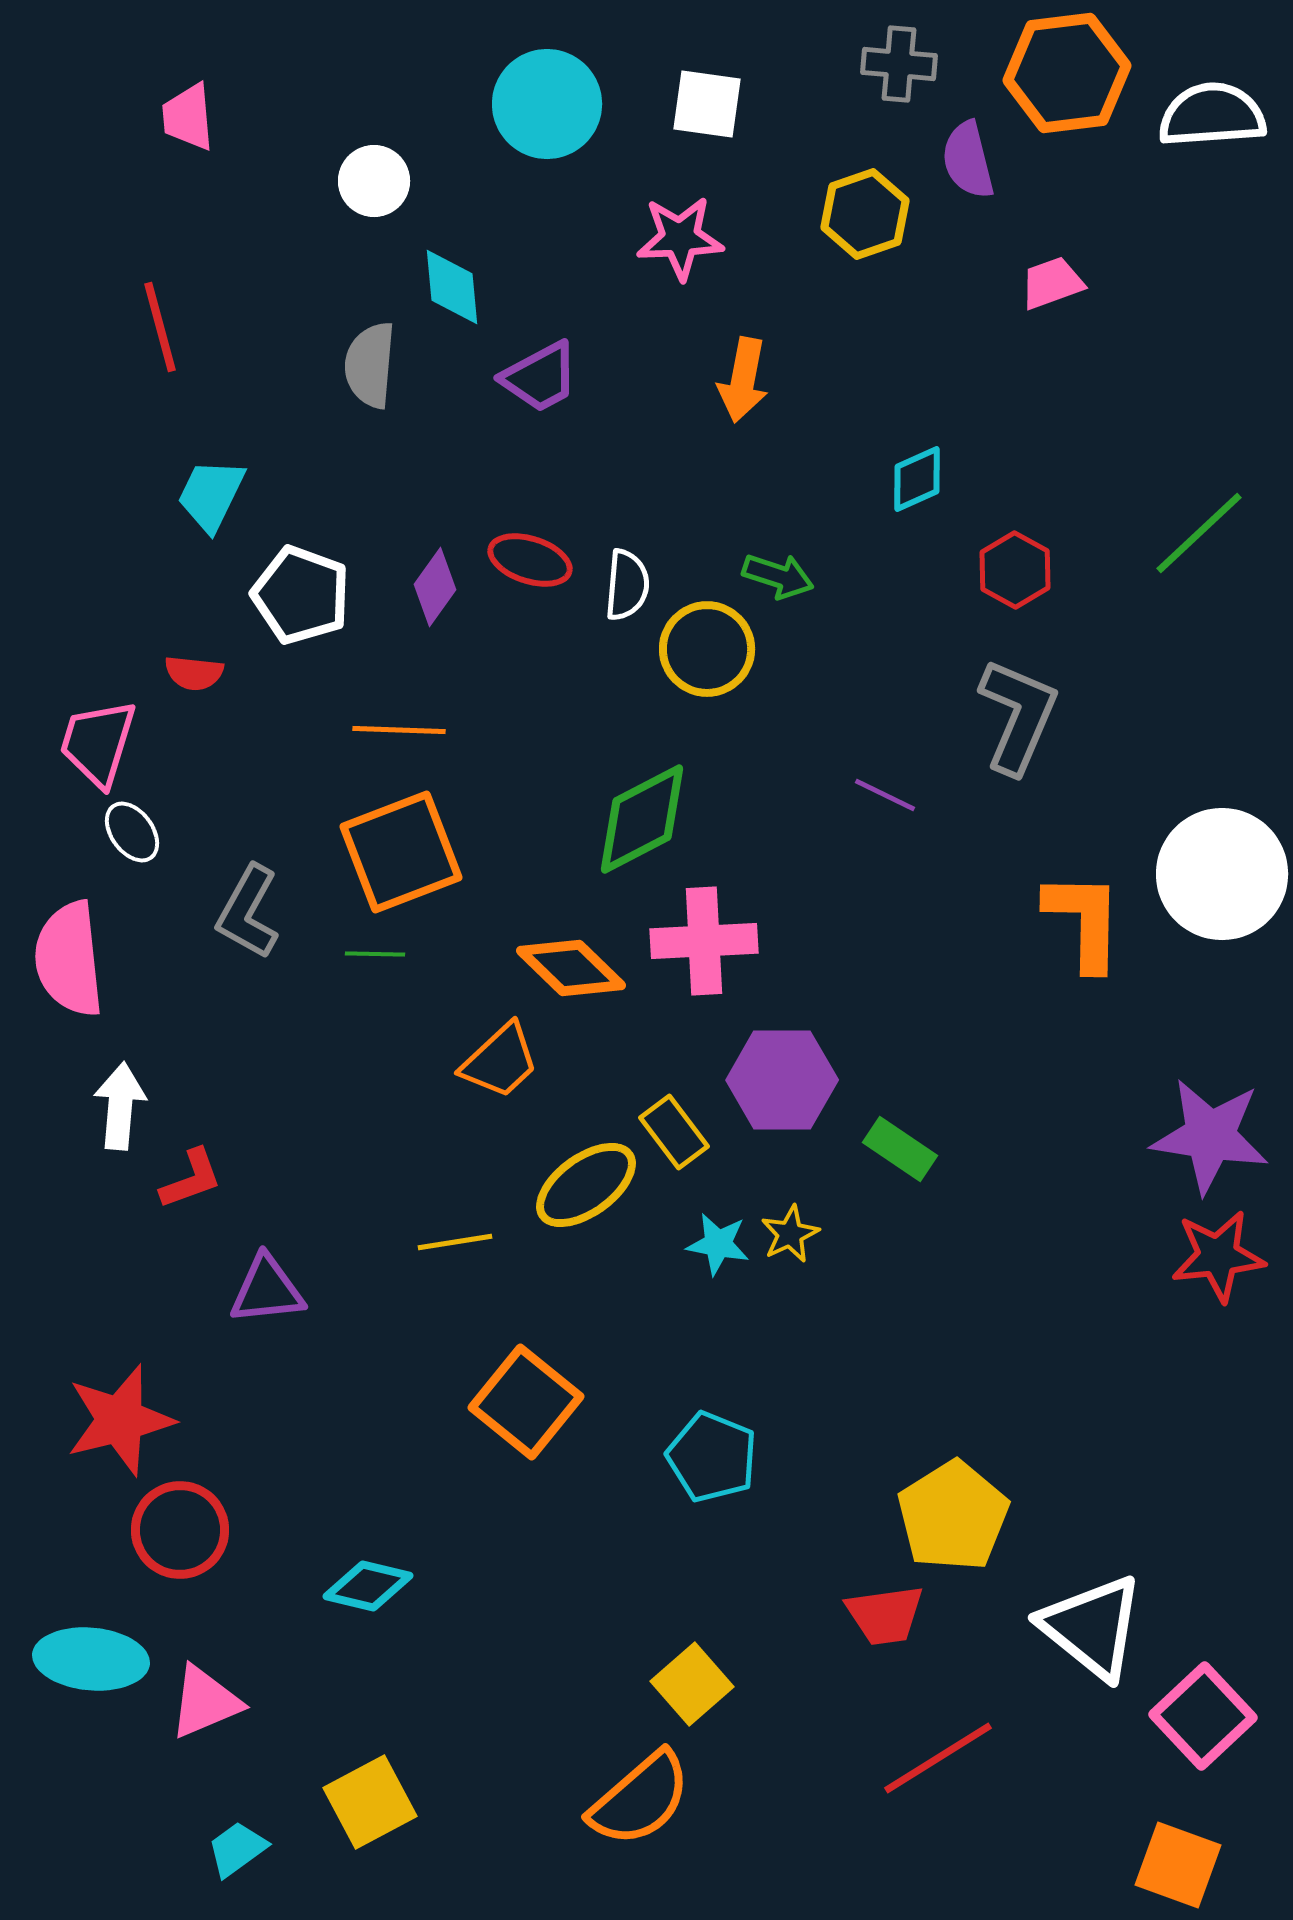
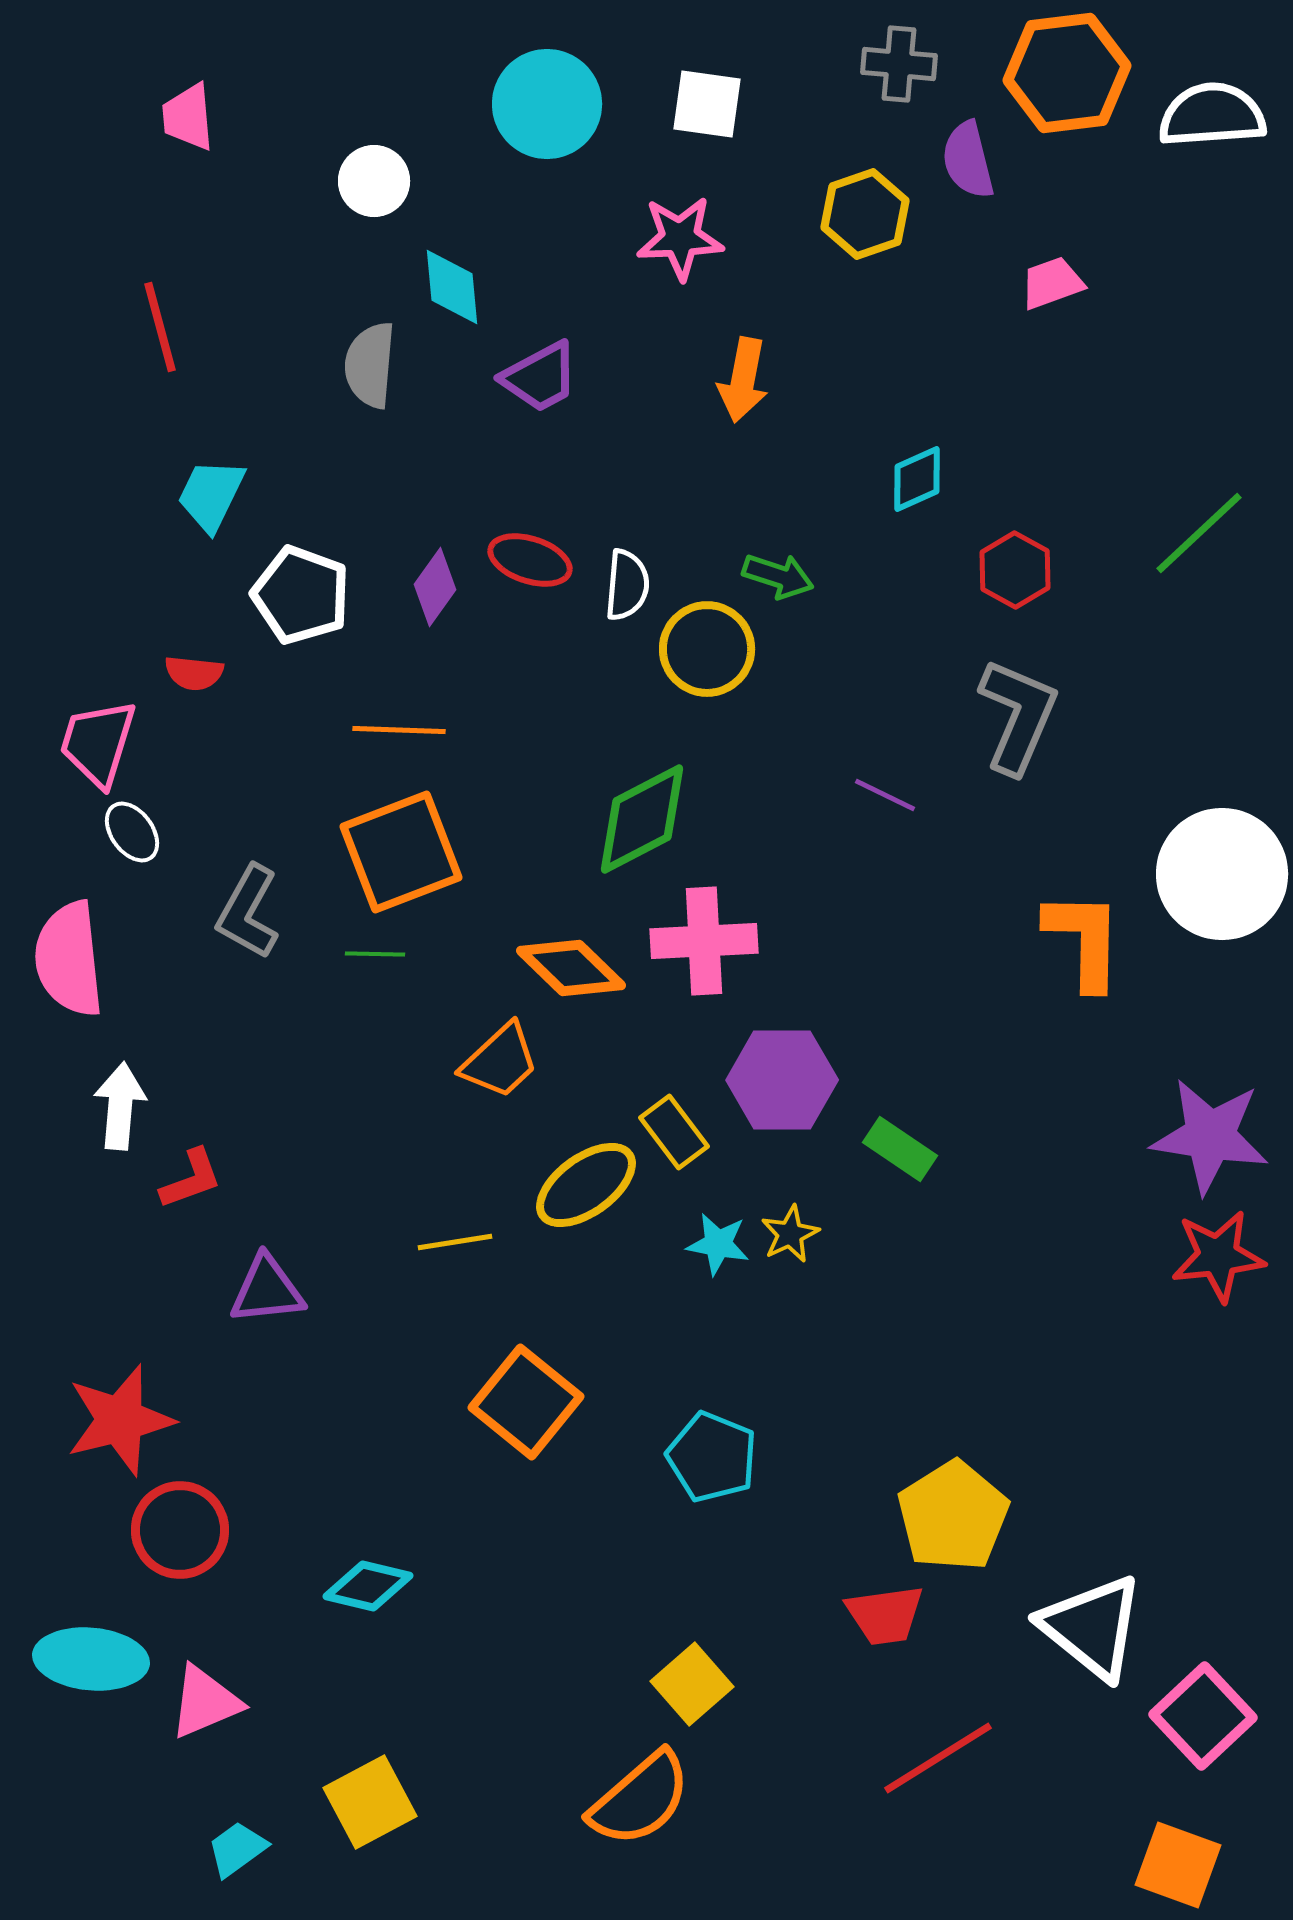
orange L-shape at (1084, 921): moved 19 px down
